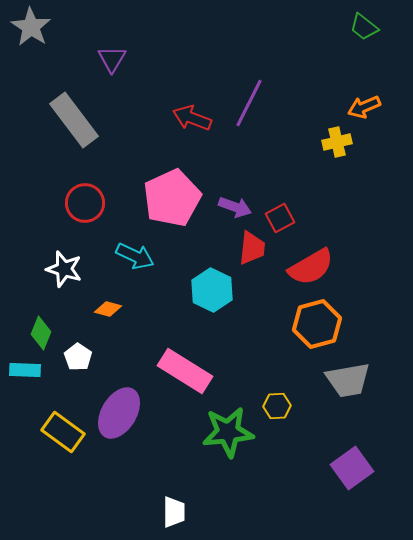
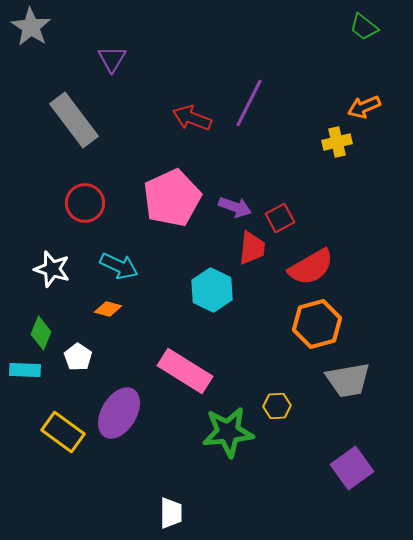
cyan arrow: moved 16 px left, 10 px down
white star: moved 12 px left
white trapezoid: moved 3 px left, 1 px down
